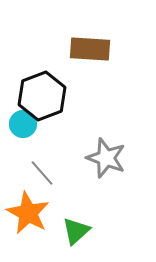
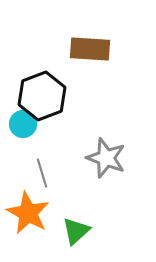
gray line: rotated 24 degrees clockwise
